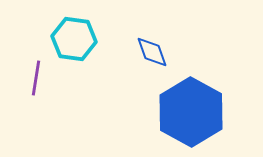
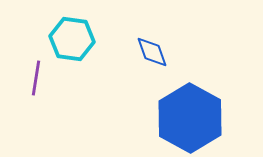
cyan hexagon: moved 2 px left
blue hexagon: moved 1 px left, 6 px down
